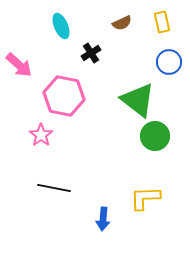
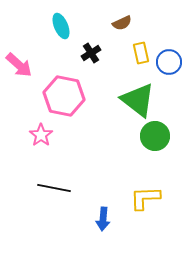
yellow rectangle: moved 21 px left, 31 px down
